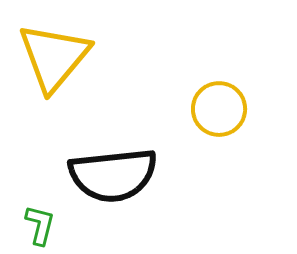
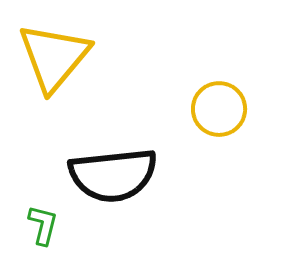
green L-shape: moved 3 px right
